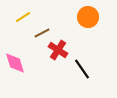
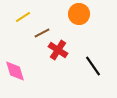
orange circle: moved 9 px left, 3 px up
pink diamond: moved 8 px down
black line: moved 11 px right, 3 px up
